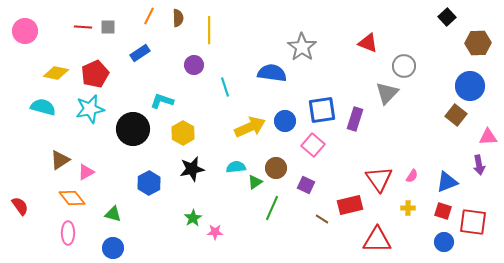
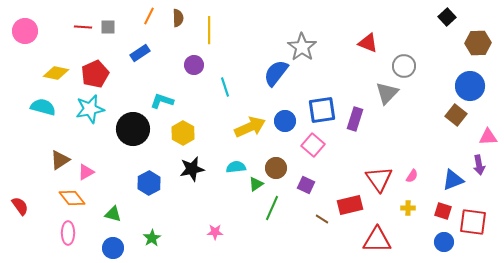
blue semicircle at (272, 73): moved 4 px right; rotated 60 degrees counterclockwise
green triangle at (255, 182): moved 1 px right, 2 px down
blue triangle at (447, 182): moved 6 px right, 2 px up
green star at (193, 218): moved 41 px left, 20 px down
